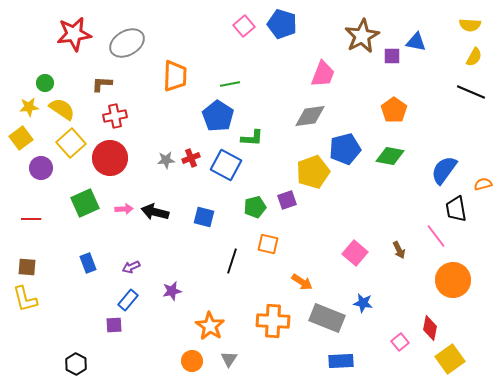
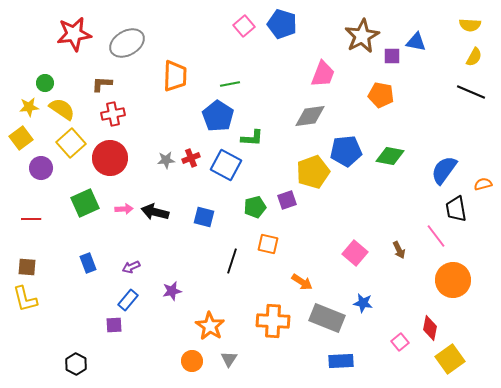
orange pentagon at (394, 110): moved 13 px left, 15 px up; rotated 25 degrees counterclockwise
red cross at (115, 116): moved 2 px left, 2 px up
blue pentagon at (345, 149): moved 1 px right, 2 px down; rotated 8 degrees clockwise
